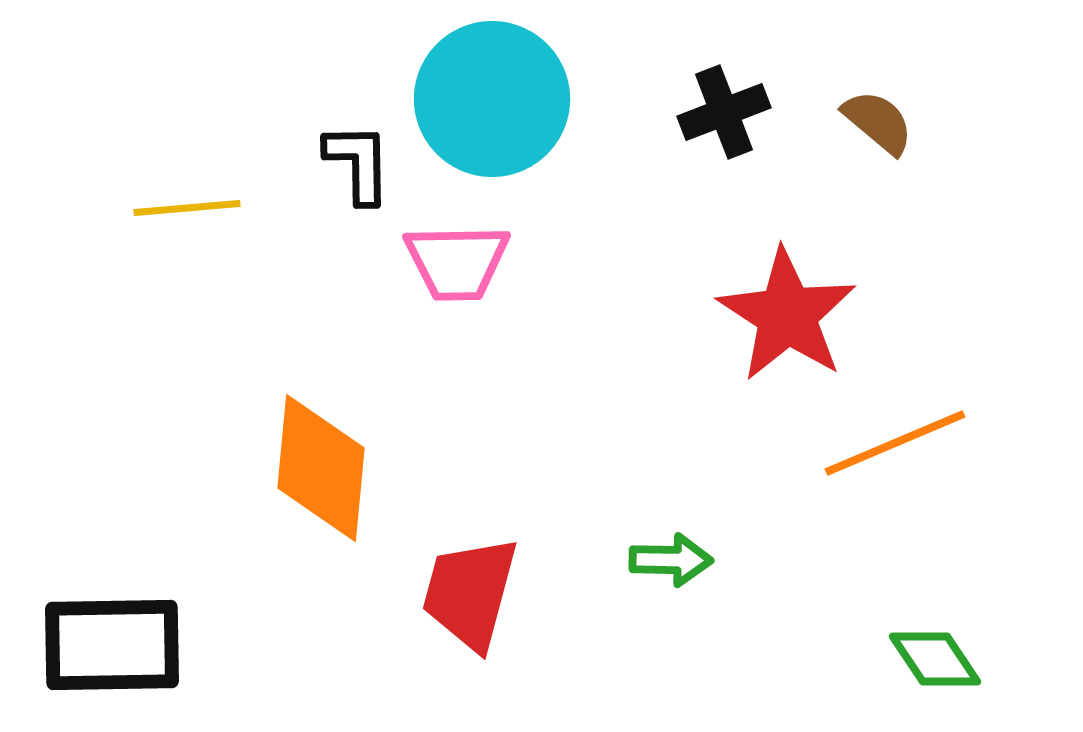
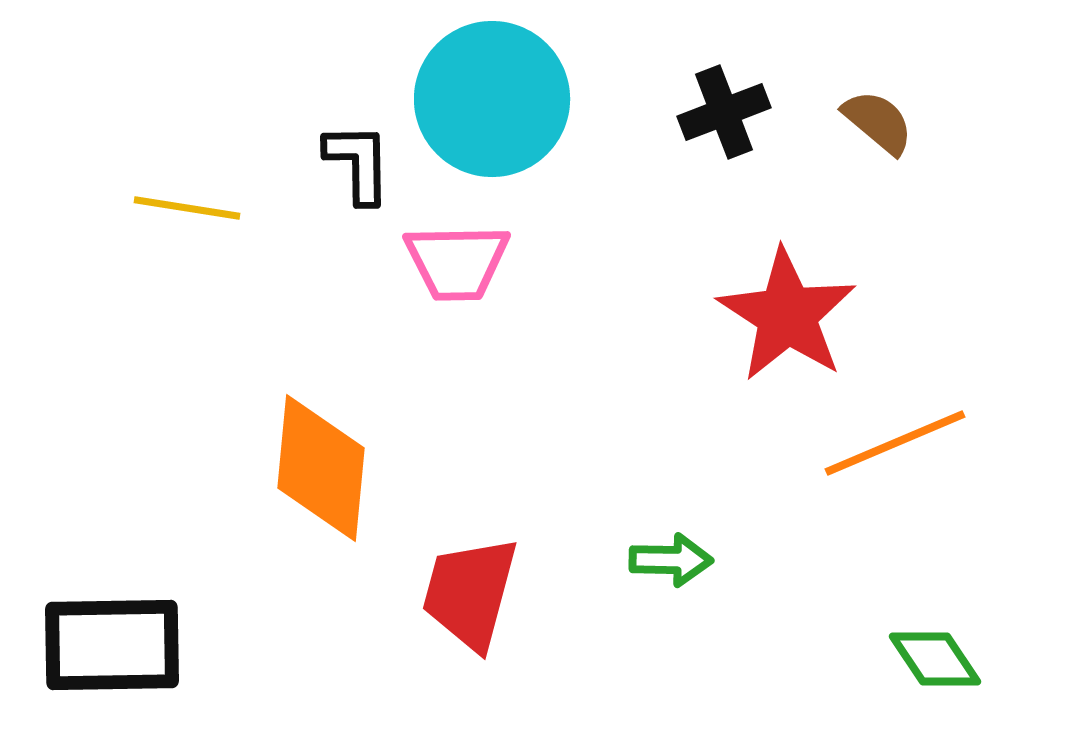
yellow line: rotated 14 degrees clockwise
